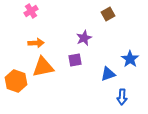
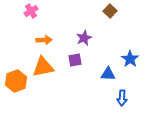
brown square: moved 2 px right, 3 px up; rotated 16 degrees counterclockwise
orange arrow: moved 8 px right, 3 px up
blue triangle: rotated 21 degrees clockwise
orange hexagon: rotated 20 degrees clockwise
blue arrow: moved 1 px down
